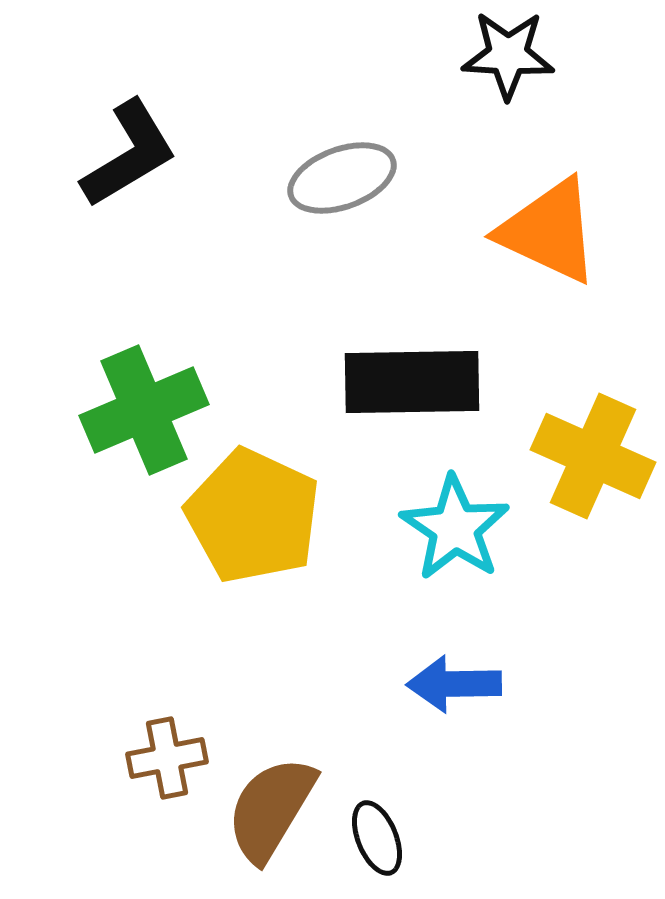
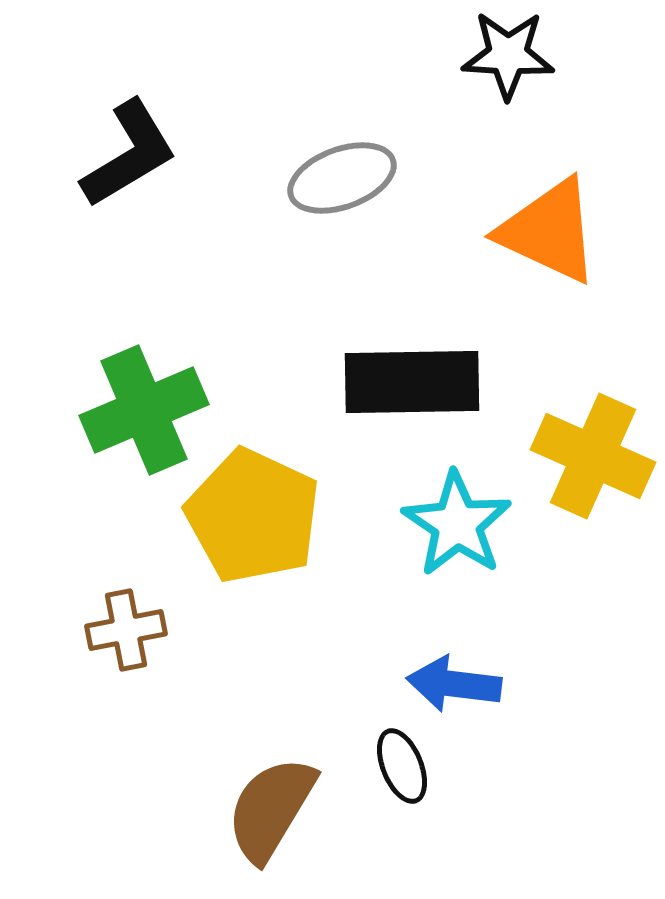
cyan star: moved 2 px right, 4 px up
blue arrow: rotated 8 degrees clockwise
brown cross: moved 41 px left, 128 px up
black ellipse: moved 25 px right, 72 px up
